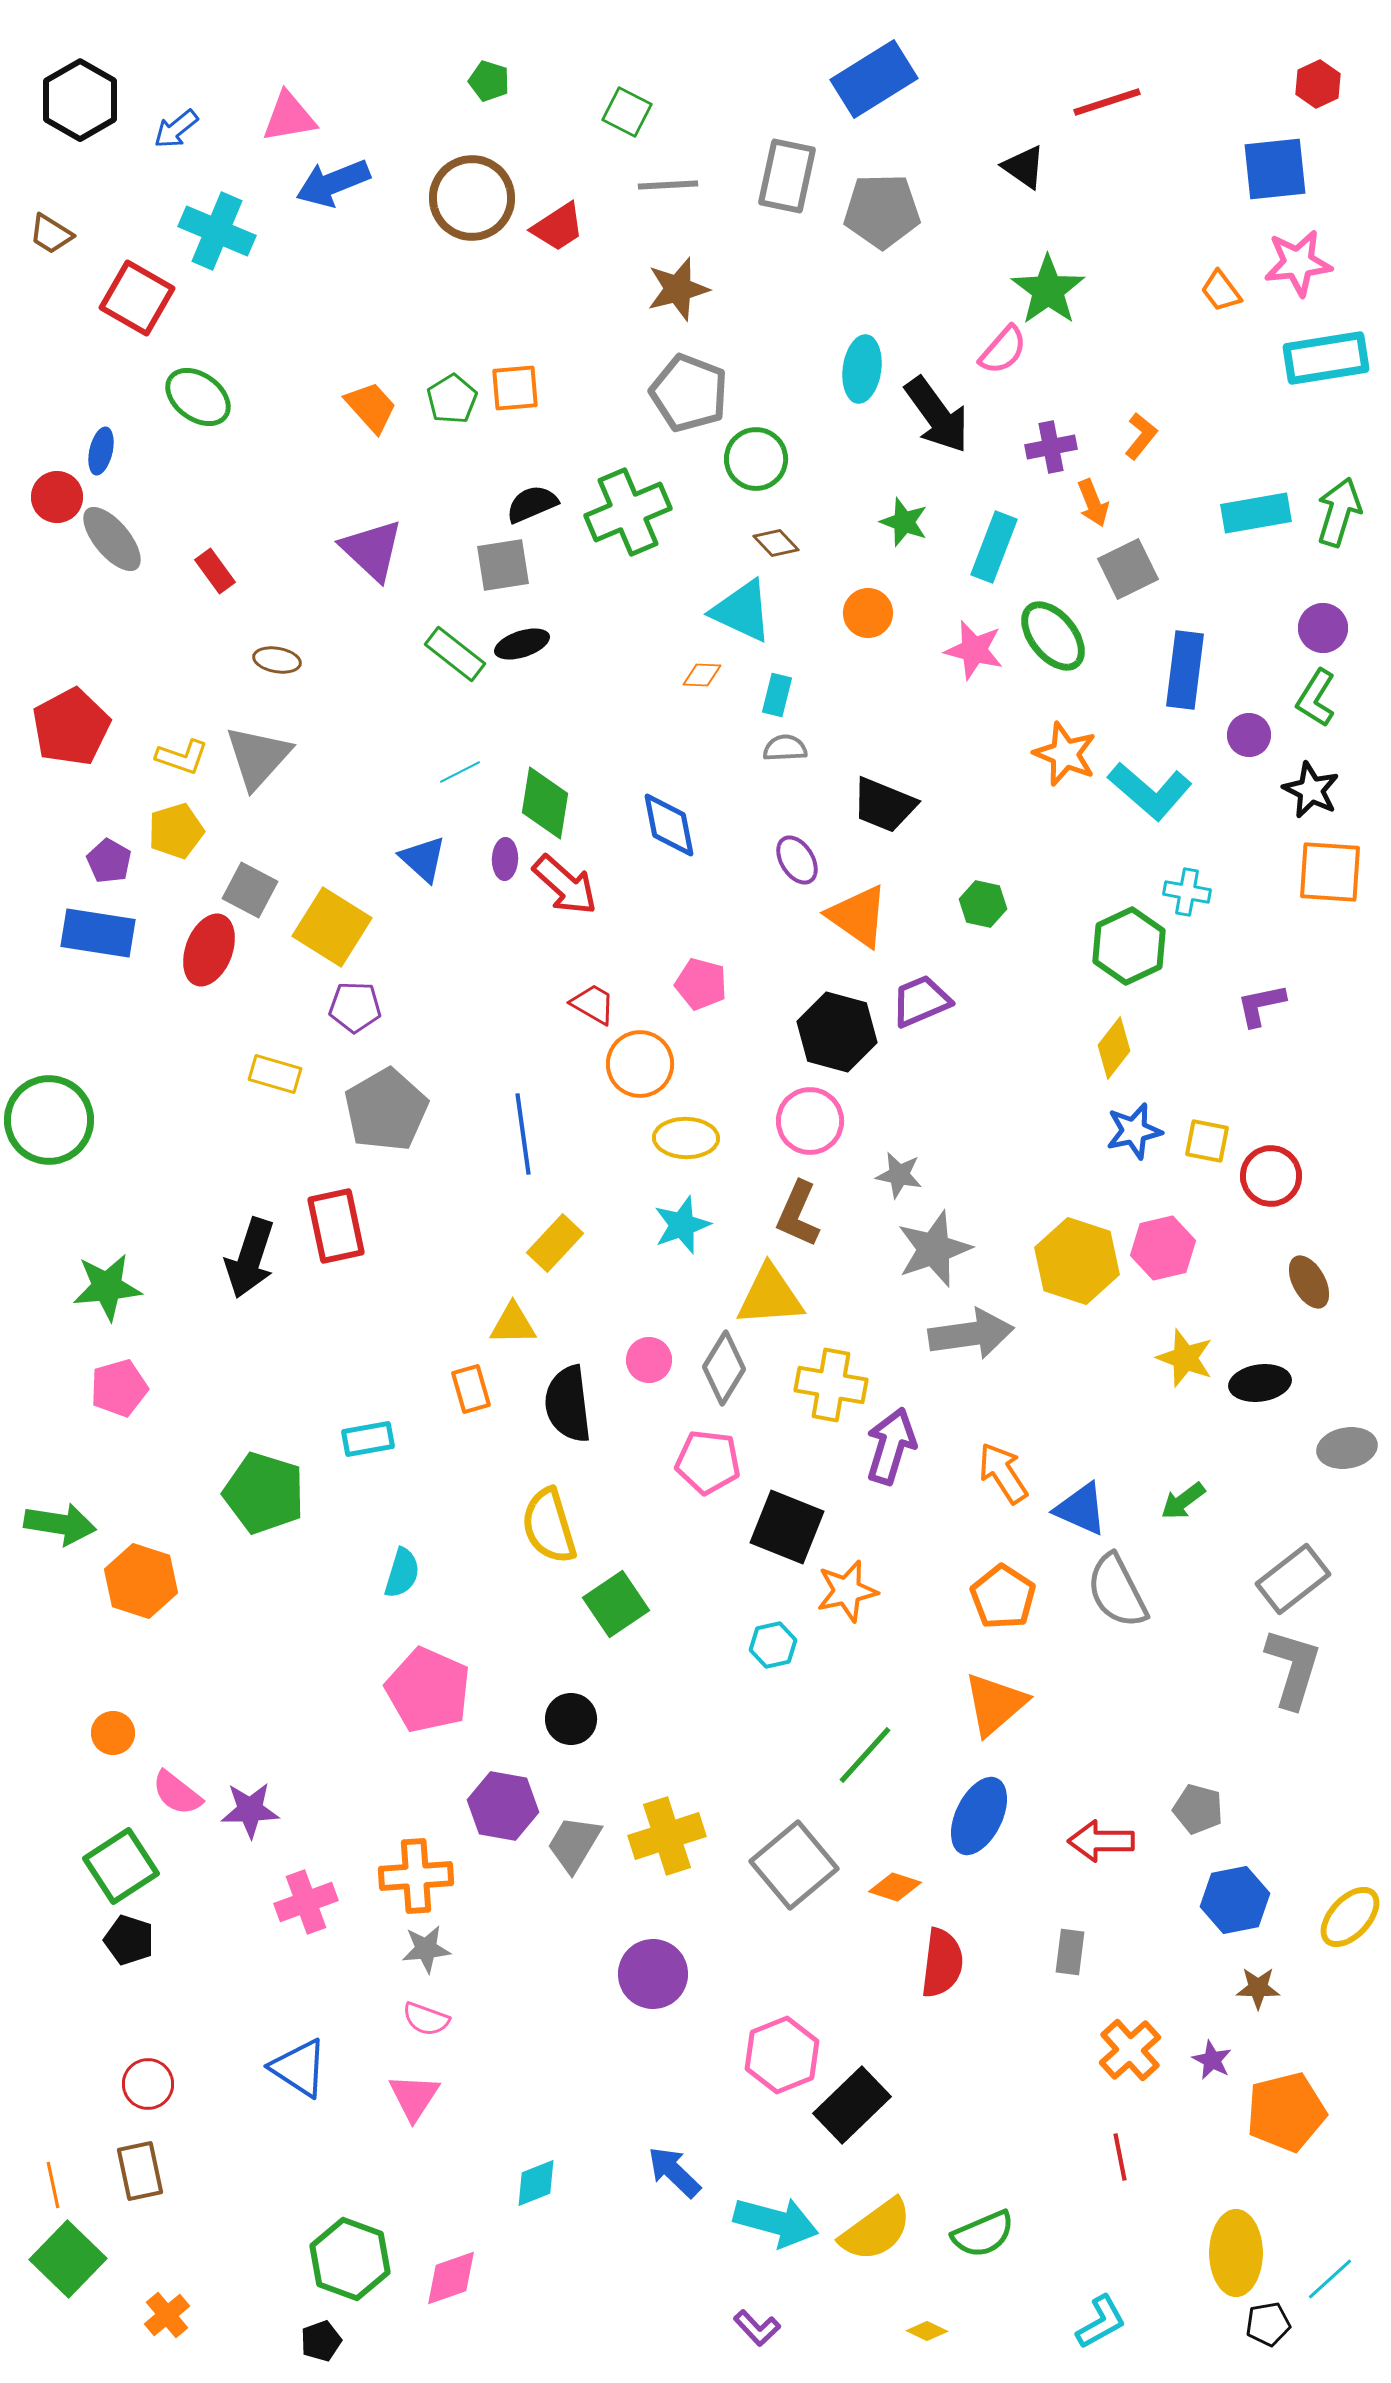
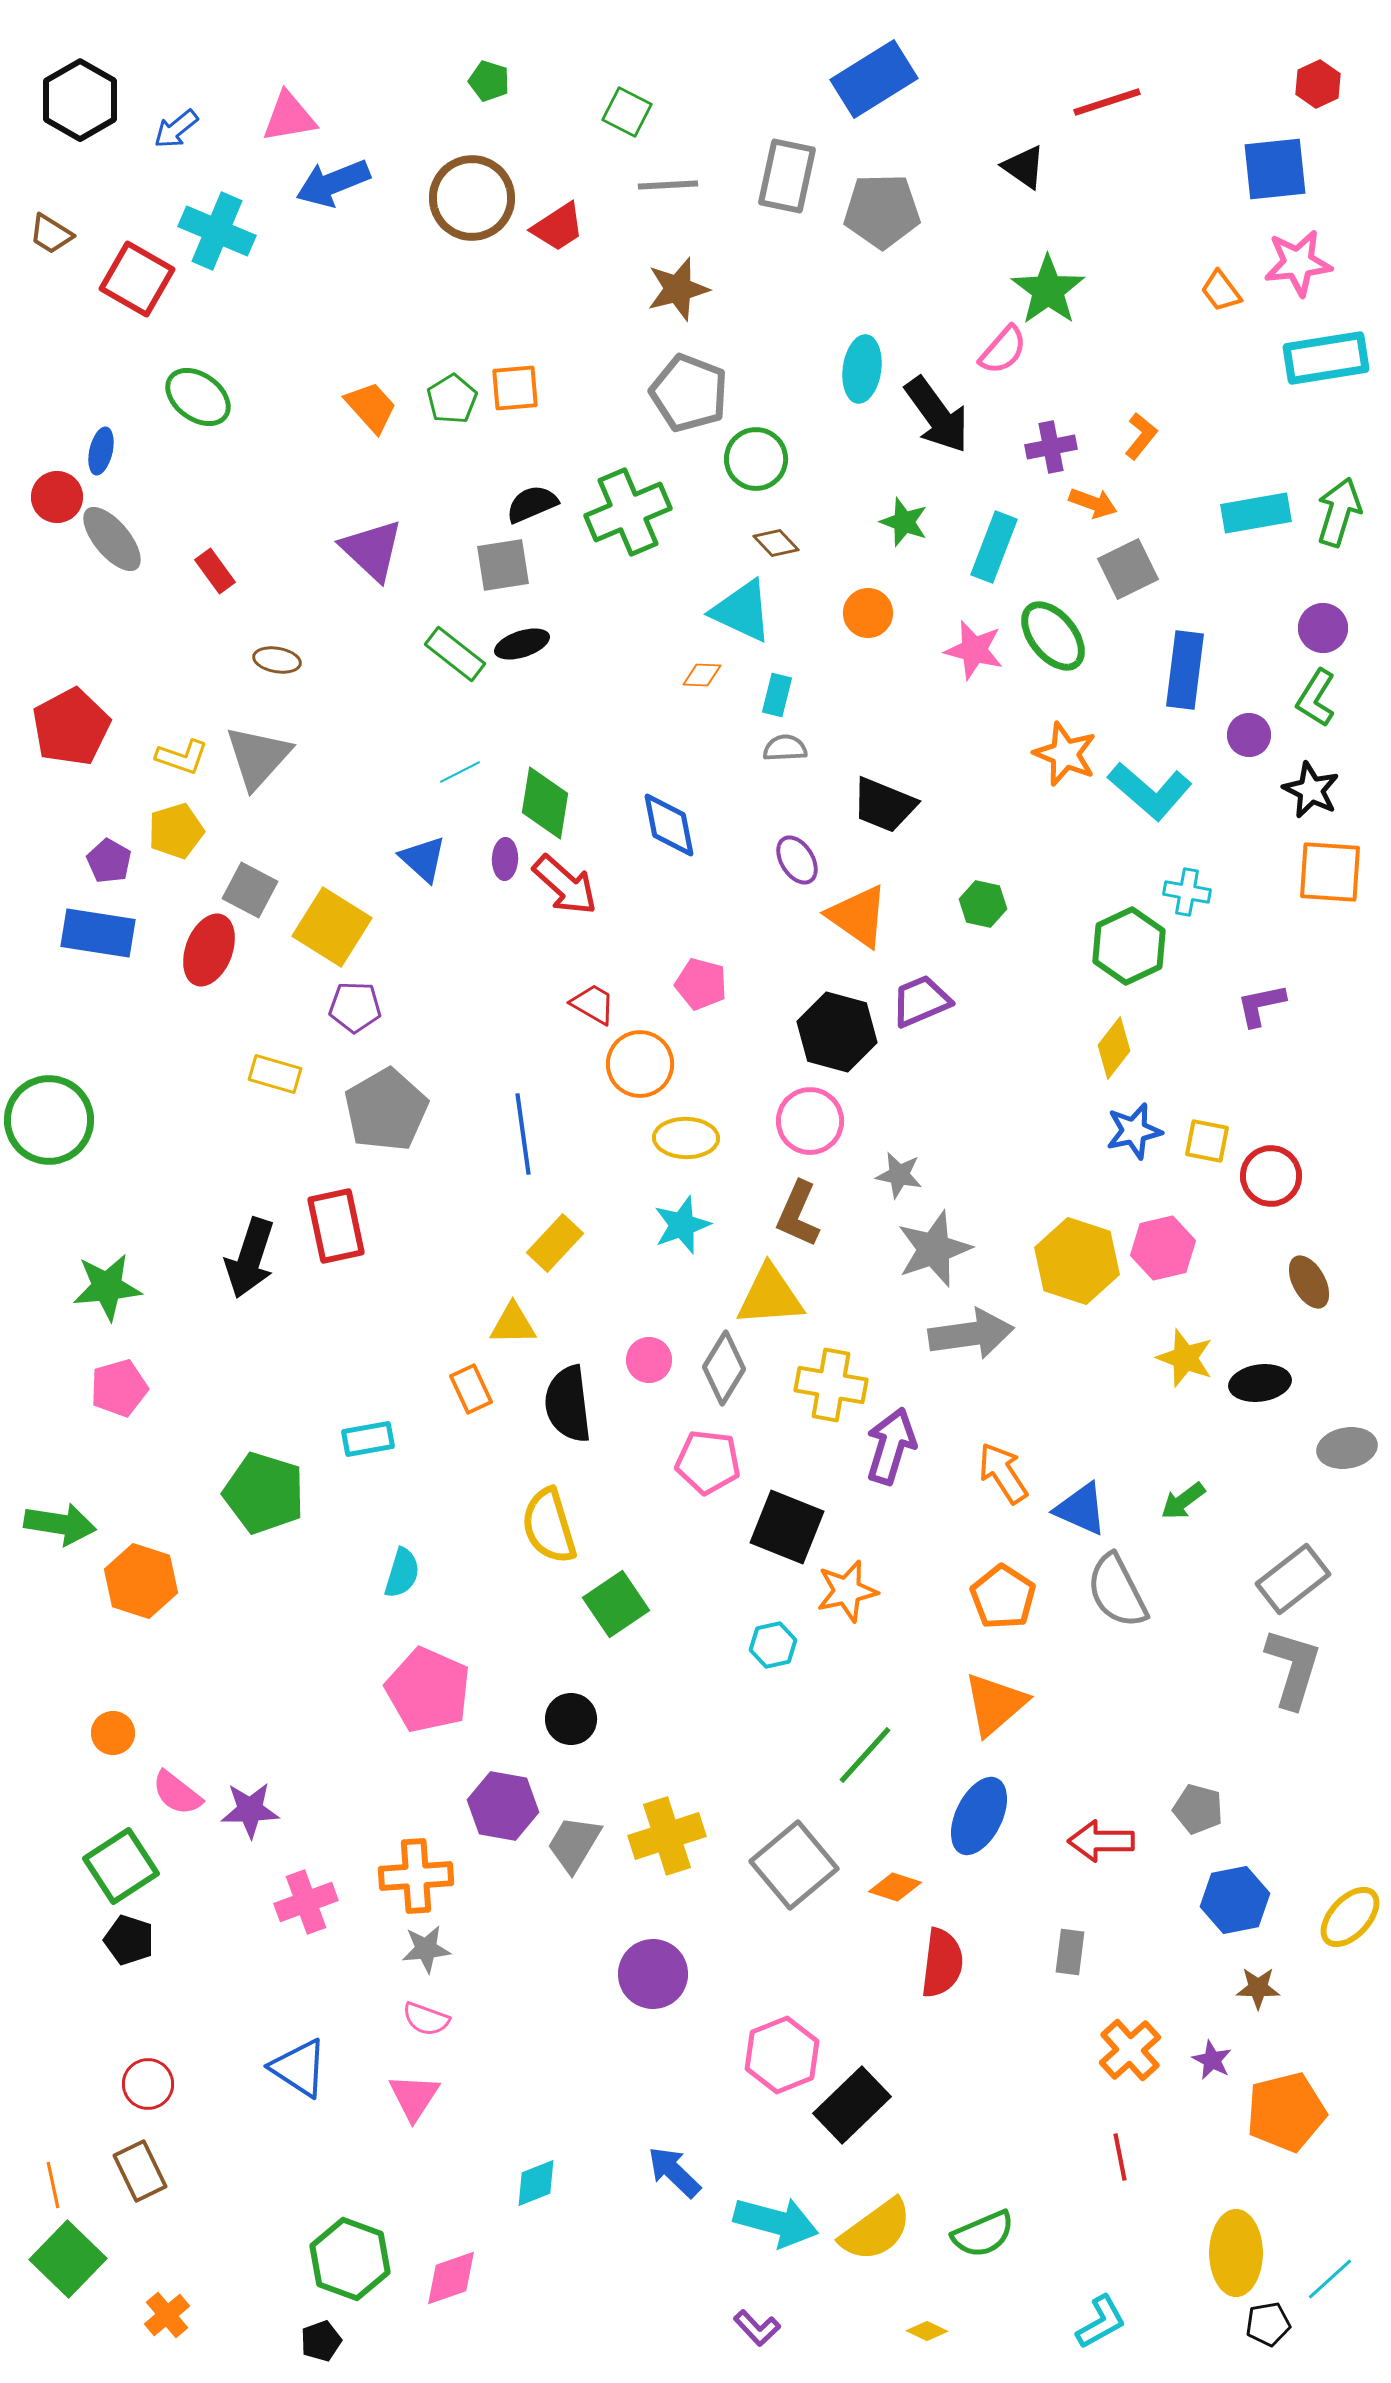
red square at (137, 298): moved 19 px up
orange arrow at (1093, 503): rotated 48 degrees counterclockwise
orange rectangle at (471, 1389): rotated 9 degrees counterclockwise
brown rectangle at (140, 2171): rotated 14 degrees counterclockwise
